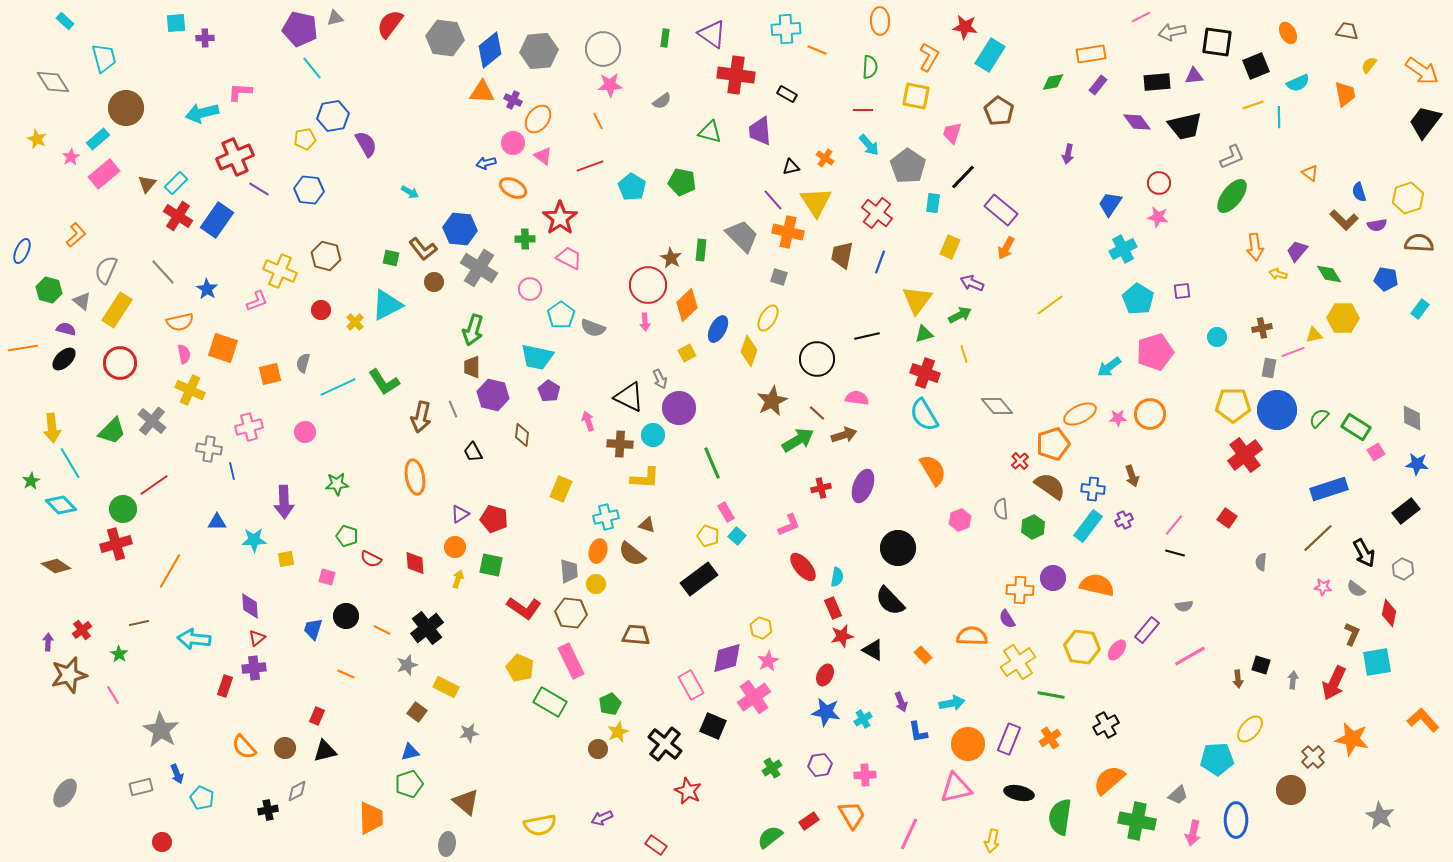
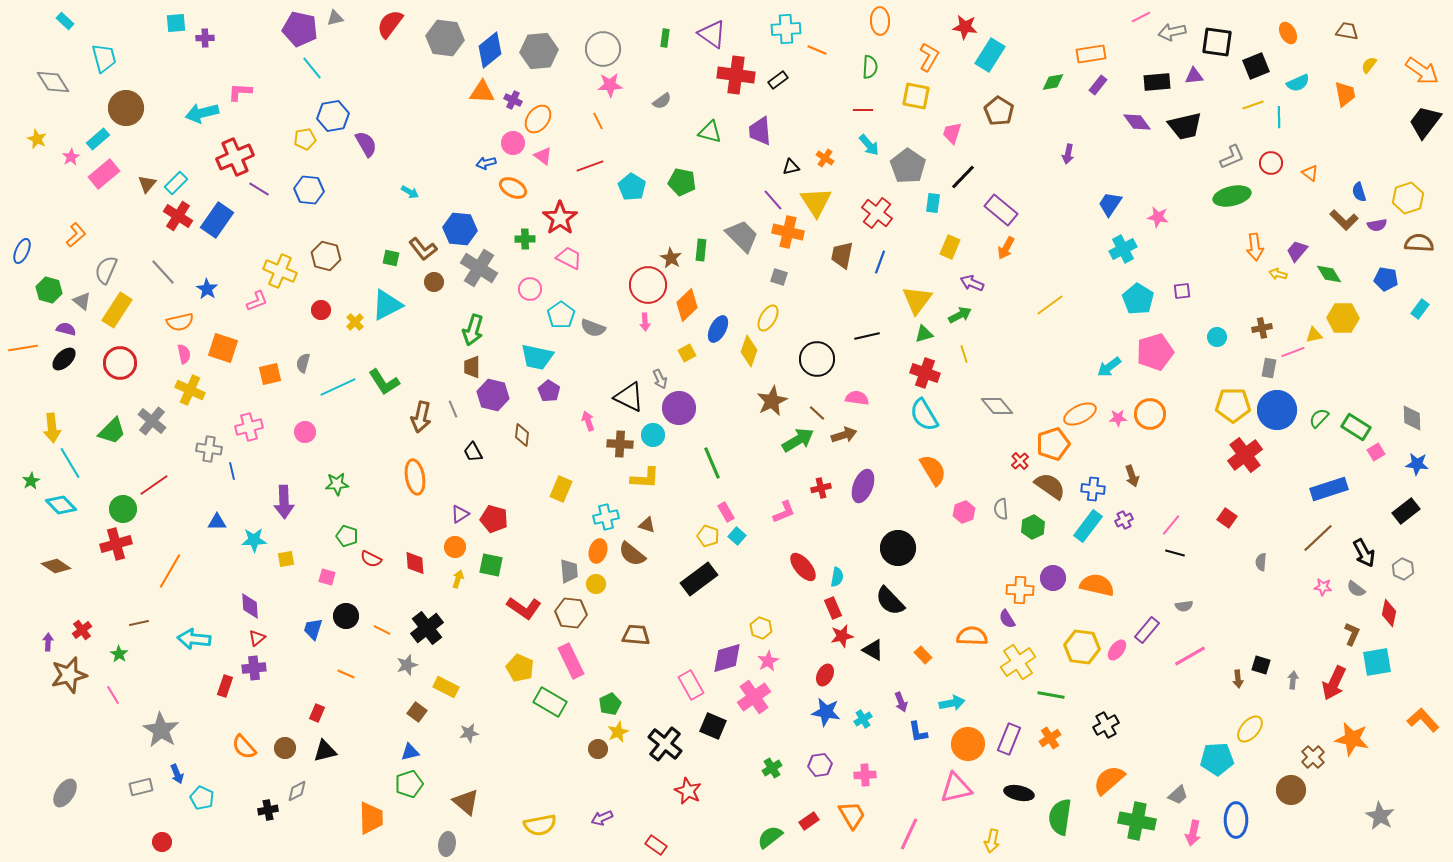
black rectangle at (787, 94): moved 9 px left, 14 px up; rotated 66 degrees counterclockwise
red circle at (1159, 183): moved 112 px right, 20 px up
green ellipse at (1232, 196): rotated 39 degrees clockwise
pink hexagon at (960, 520): moved 4 px right, 8 px up
pink L-shape at (789, 525): moved 5 px left, 13 px up
pink line at (1174, 525): moved 3 px left
red rectangle at (317, 716): moved 3 px up
